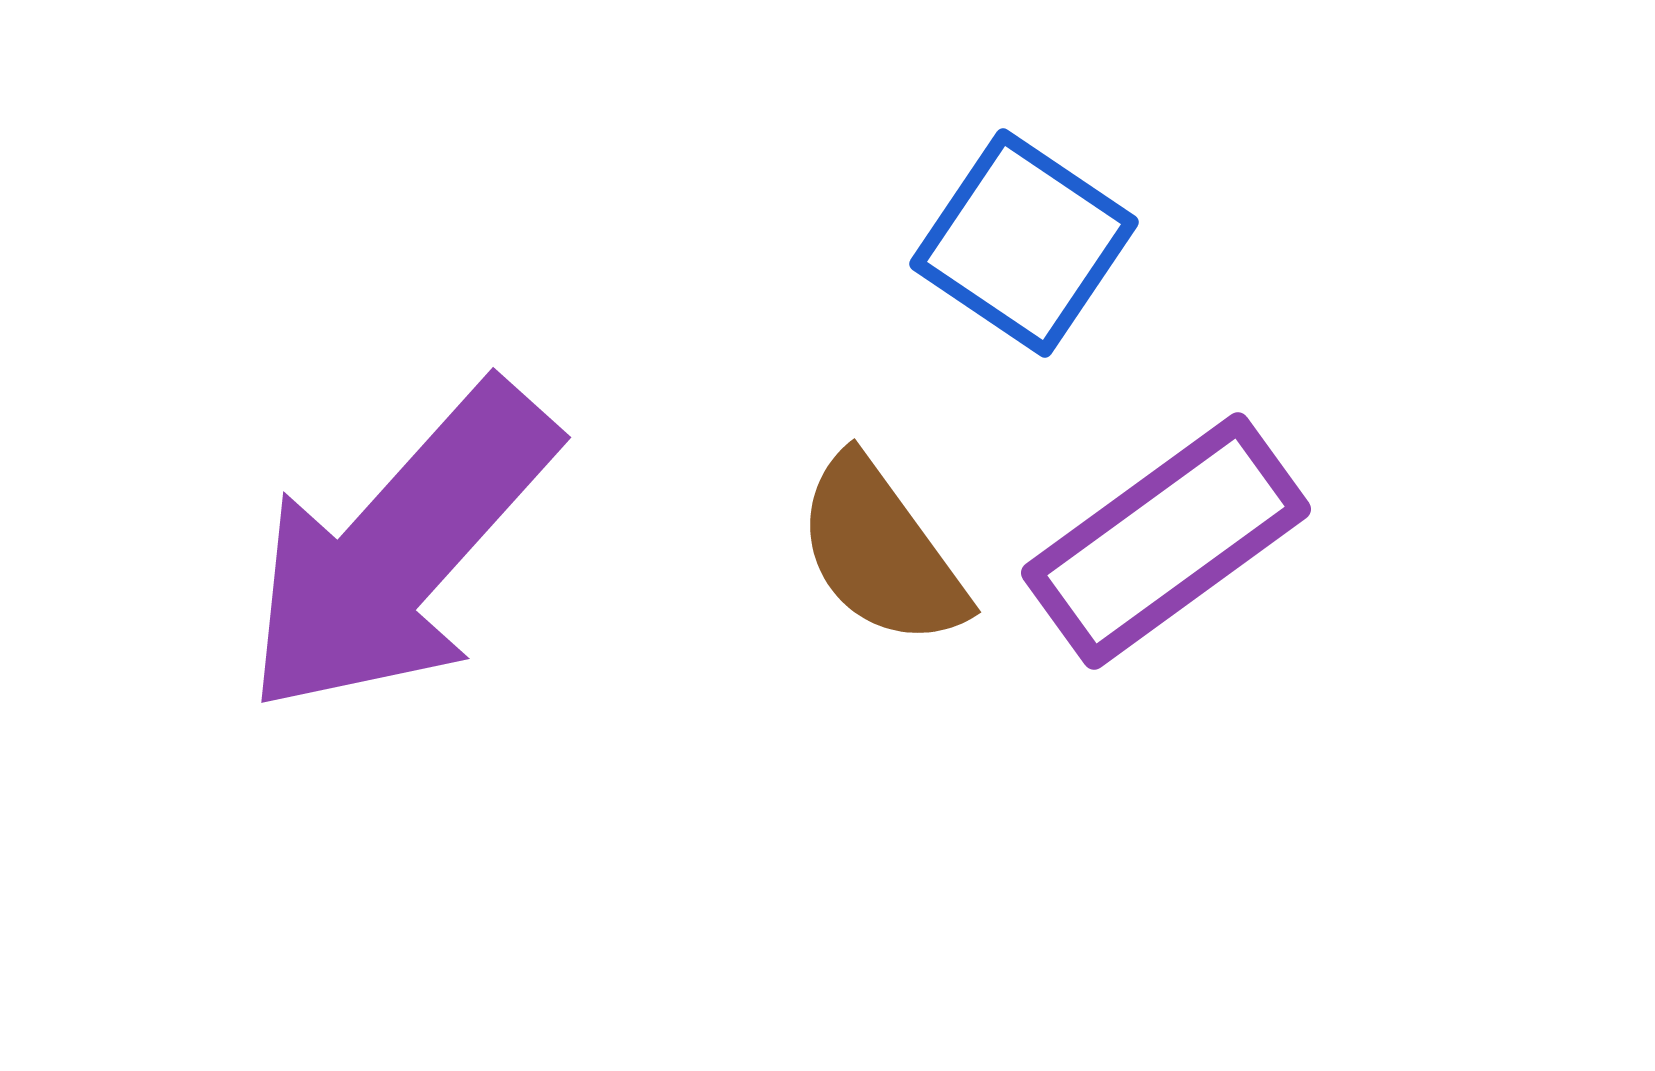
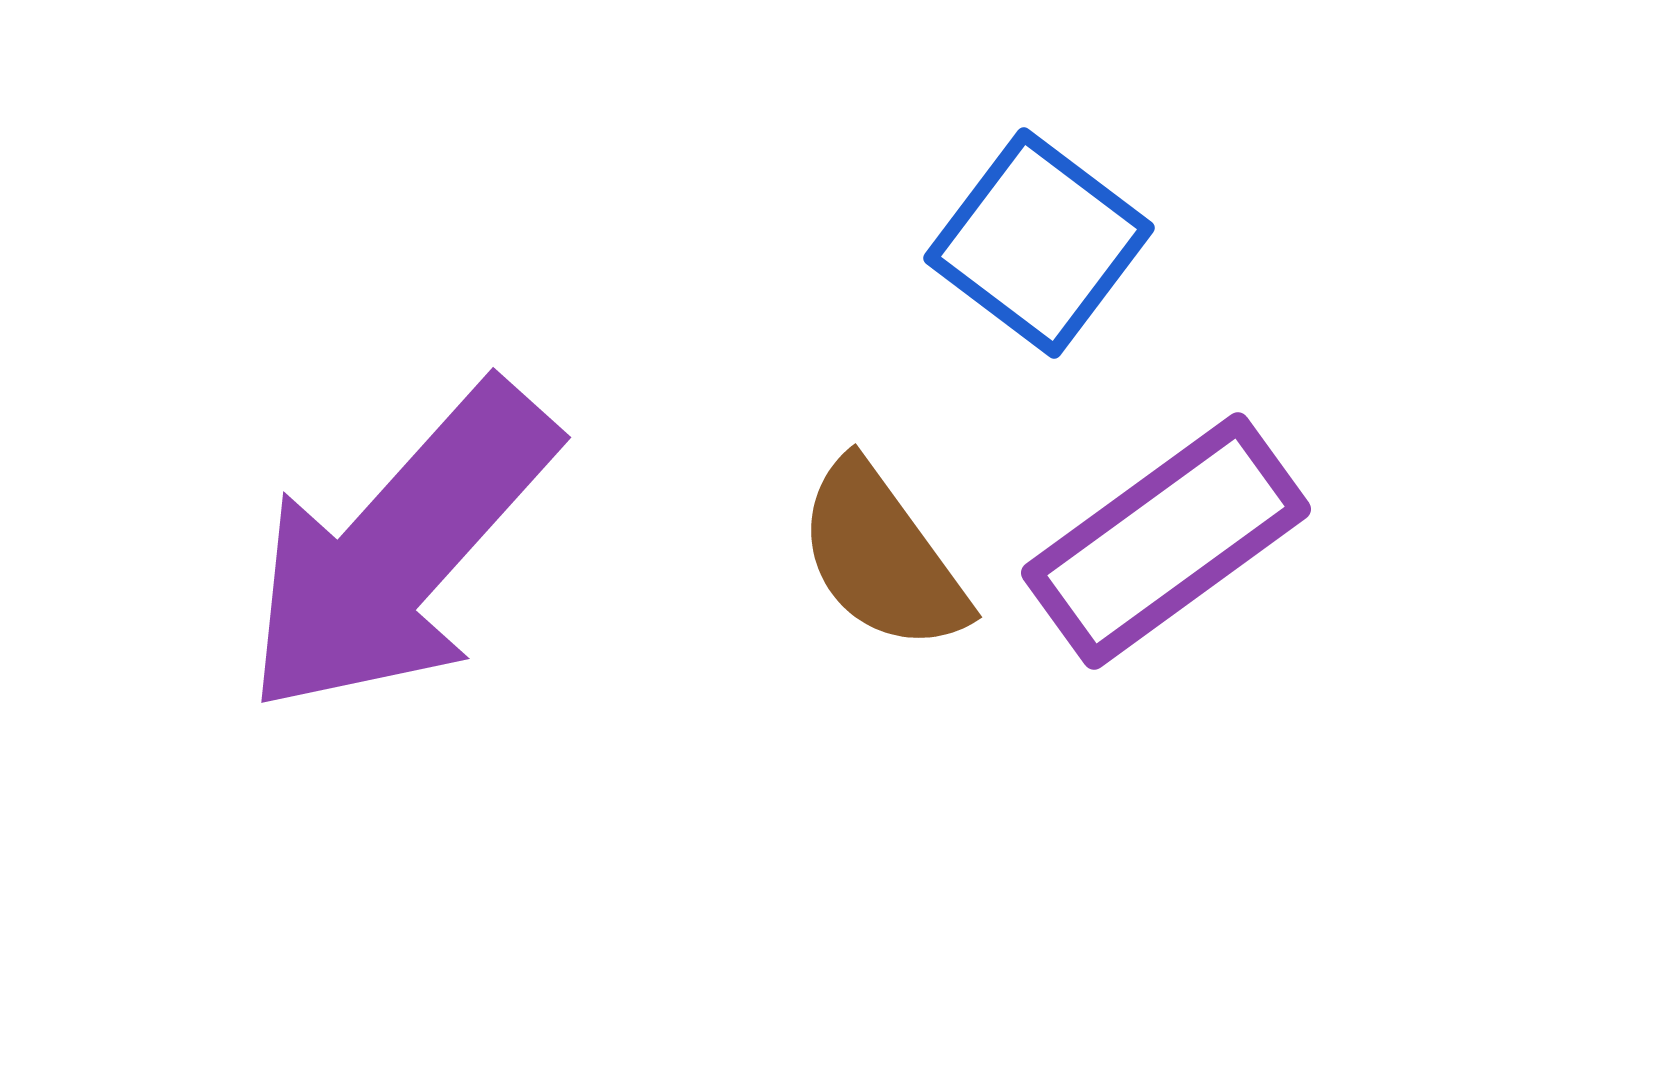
blue square: moved 15 px right; rotated 3 degrees clockwise
brown semicircle: moved 1 px right, 5 px down
